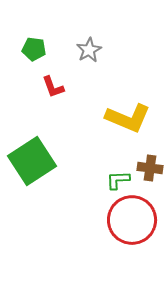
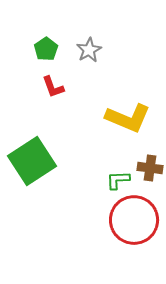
green pentagon: moved 12 px right; rotated 30 degrees clockwise
red circle: moved 2 px right
